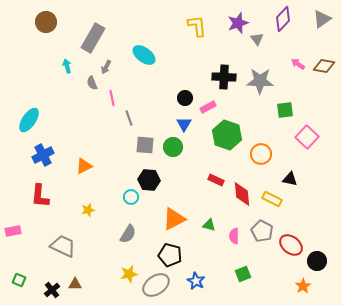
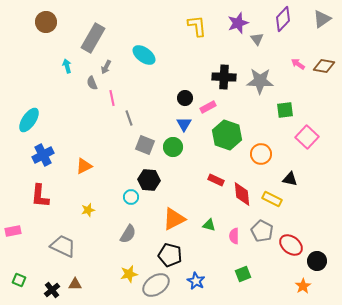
gray square at (145, 145): rotated 18 degrees clockwise
